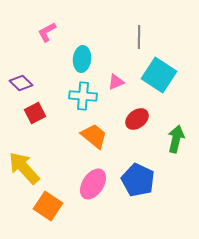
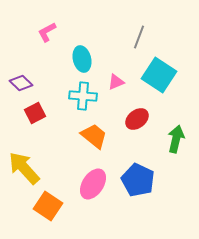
gray line: rotated 20 degrees clockwise
cyan ellipse: rotated 20 degrees counterclockwise
